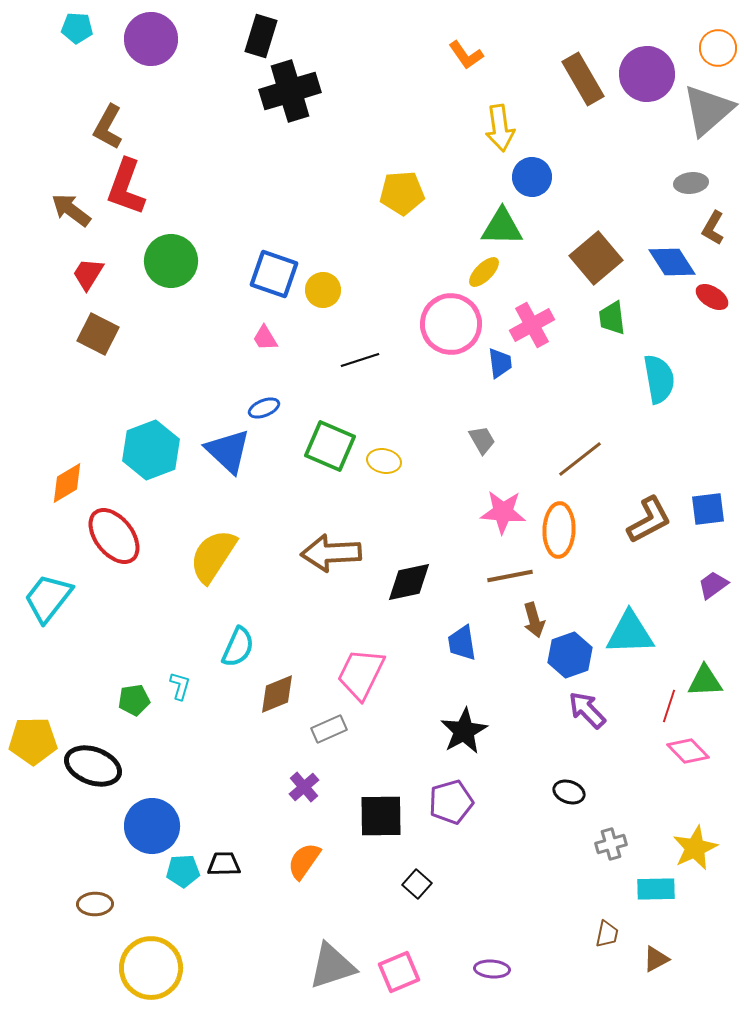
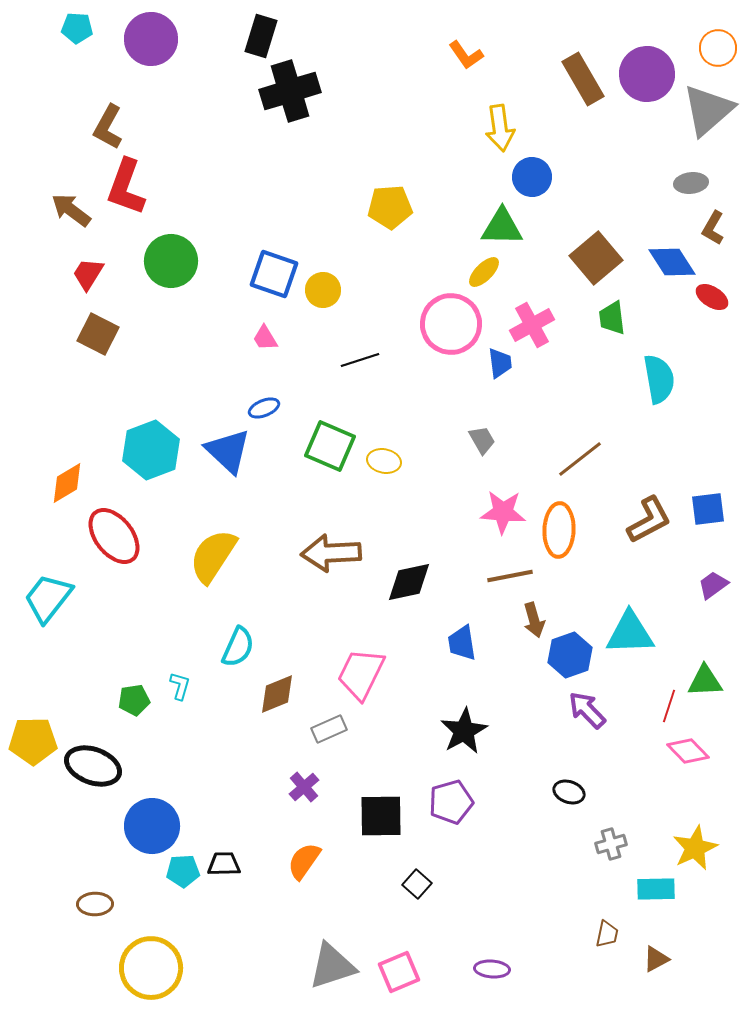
yellow pentagon at (402, 193): moved 12 px left, 14 px down
